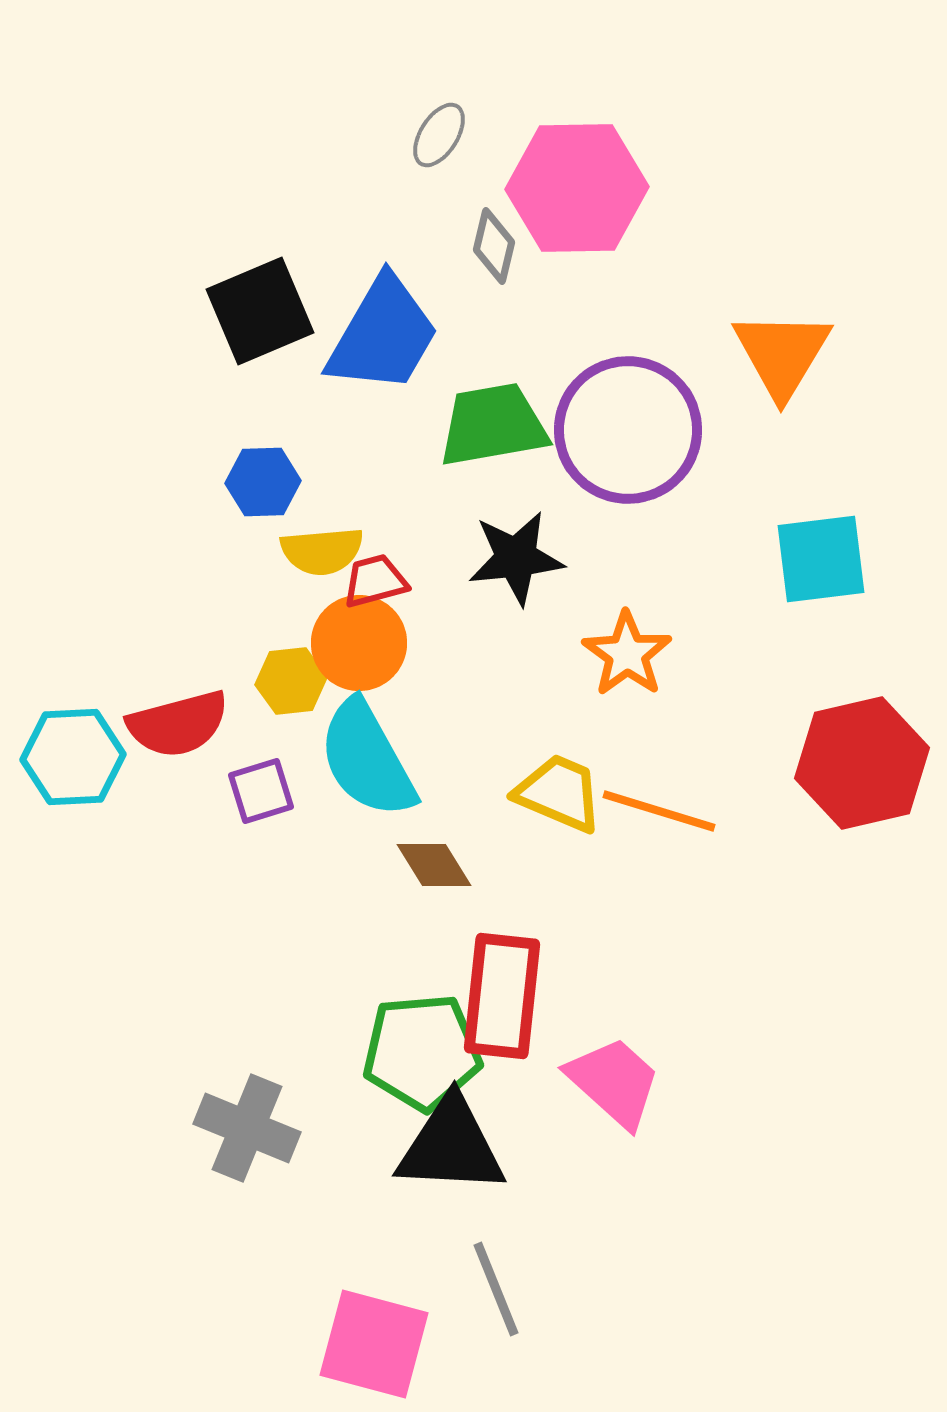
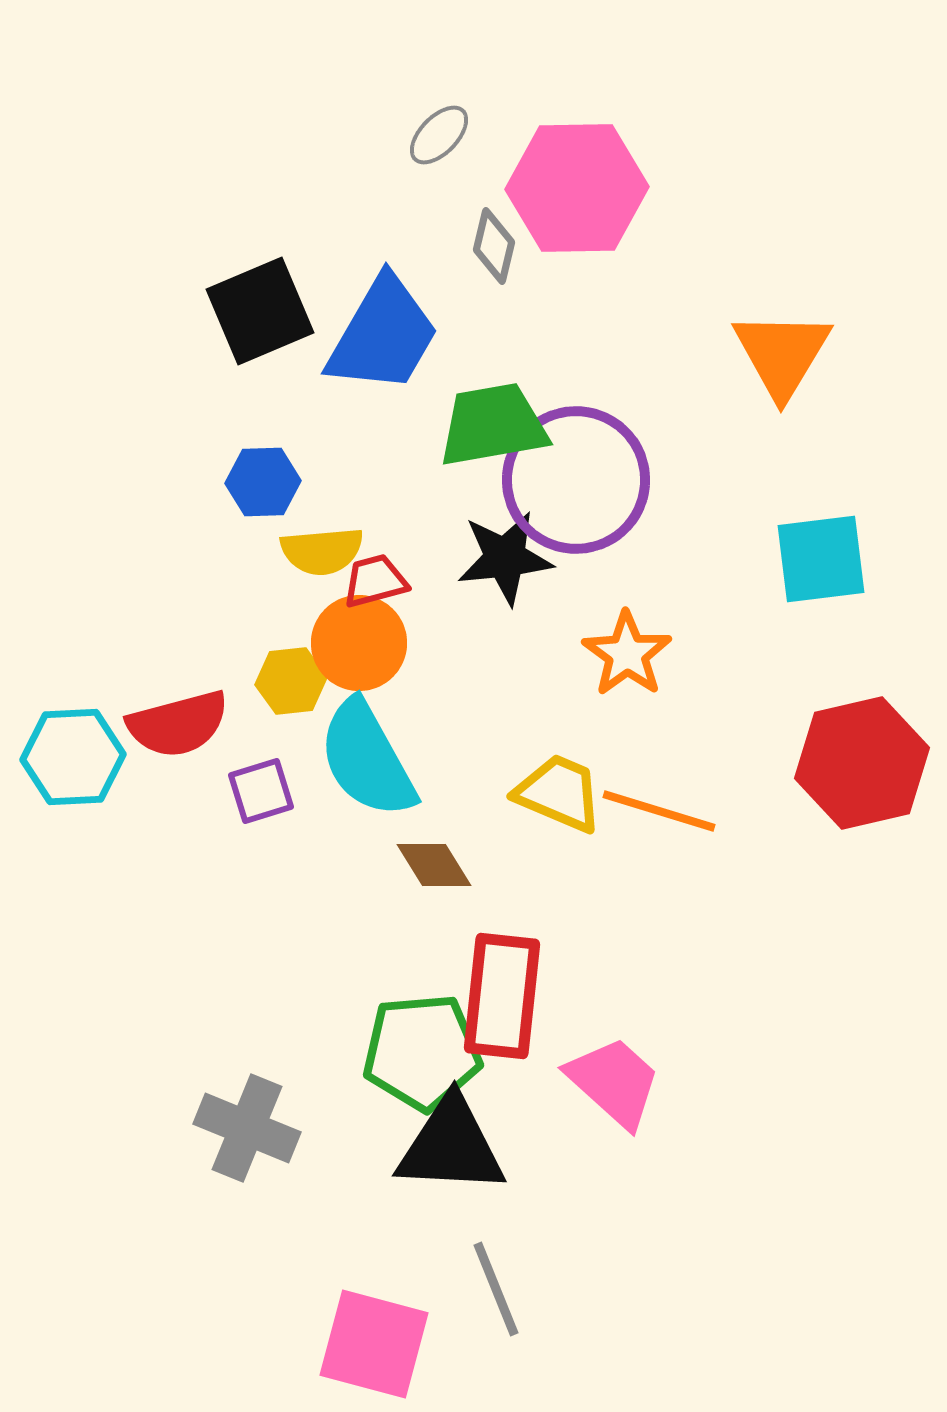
gray ellipse: rotated 12 degrees clockwise
purple circle: moved 52 px left, 50 px down
black star: moved 11 px left
